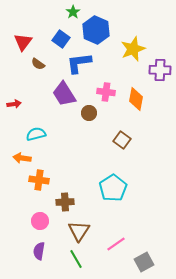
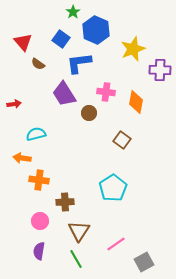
red triangle: rotated 18 degrees counterclockwise
orange diamond: moved 3 px down
